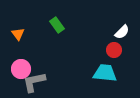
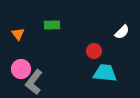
green rectangle: moved 5 px left; rotated 56 degrees counterclockwise
red circle: moved 20 px left, 1 px down
gray L-shape: rotated 40 degrees counterclockwise
